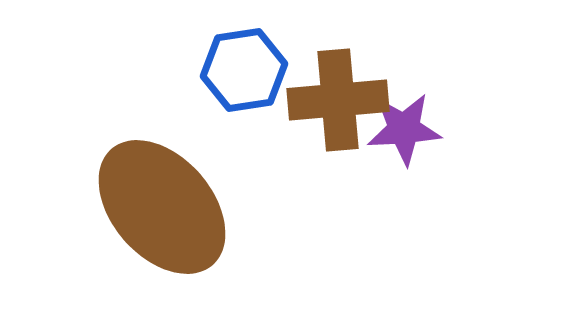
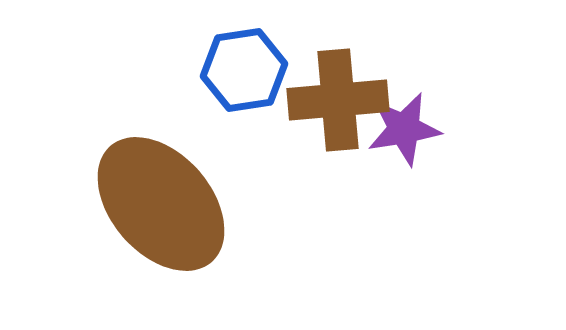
purple star: rotated 6 degrees counterclockwise
brown ellipse: moved 1 px left, 3 px up
